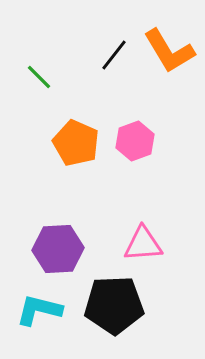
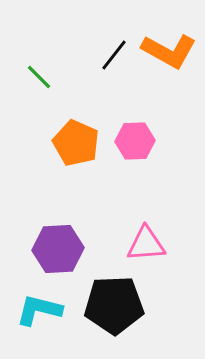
orange L-shape: rotated 30 degrees counterclockwise
pink hexagon: rotated 18 degrees clockwise
pink triangle: moved 3 px right
